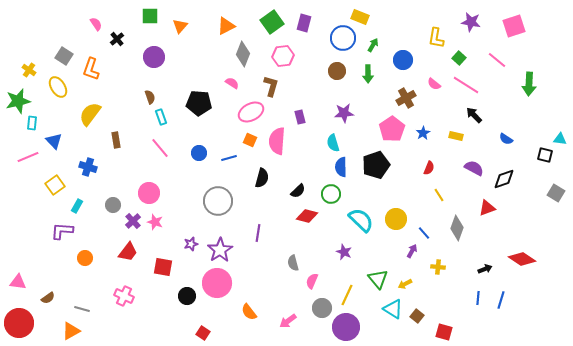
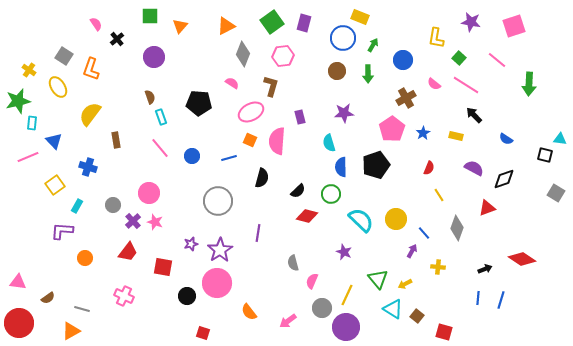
cyan semicircle at (333, 143): moved 4 px left
blue circle at (199, 153): moved 7 px left, 3 px down
red square at (203, 333): rotated 16 degrees counterclockwise
